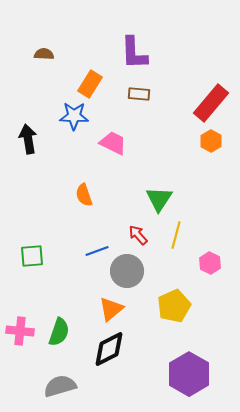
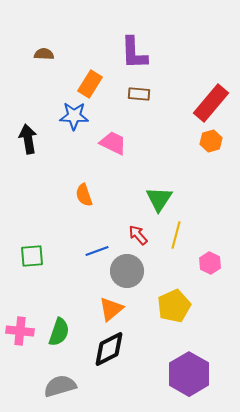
orange hexagon: rotated 15 degrees clockwise
